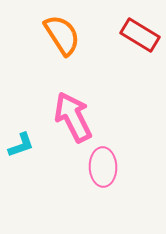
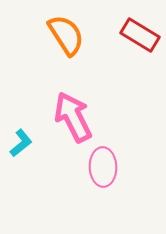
orange semicircle: moved 4 px right
cyan L-shape: moved 2 px up; rotated 20 degrees counterclockwise
